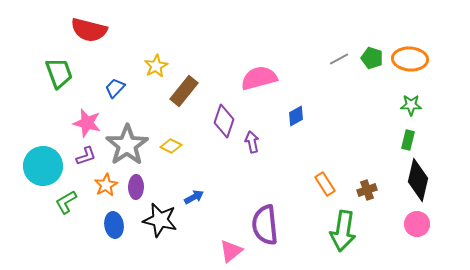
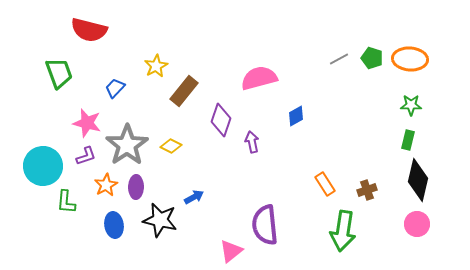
purple diamond: moved 3 px left, 1 px up
green L-shape: rotated 55 degrees counterclockwise
